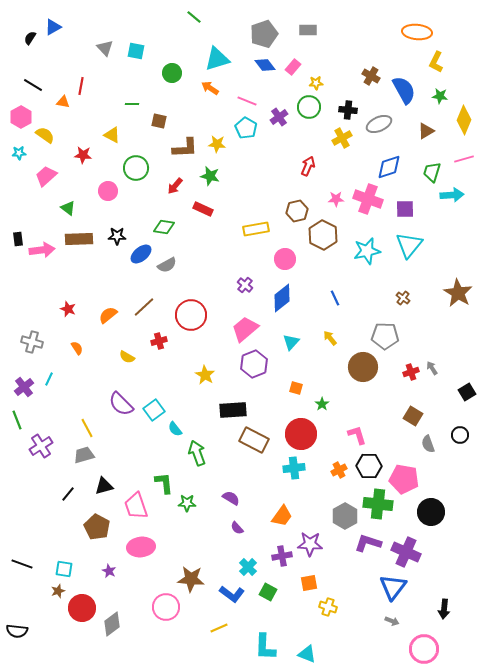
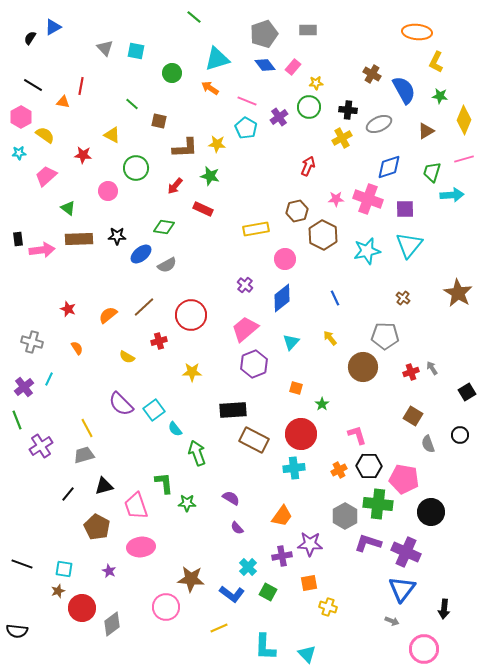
brown cross at (371, 76): moved 1 px right, 2 px up
green line at (132, 104): rotated 40 degrees clockwise
yellow star at (205, 375): moved 13 px left, 3 px up; rotated 30 degrees counterclockwise
blue triangle at (393, 587): moved 9 px right, 2 px down
cyan triangle at (307, 654): rotated 24 degrees clockwise
